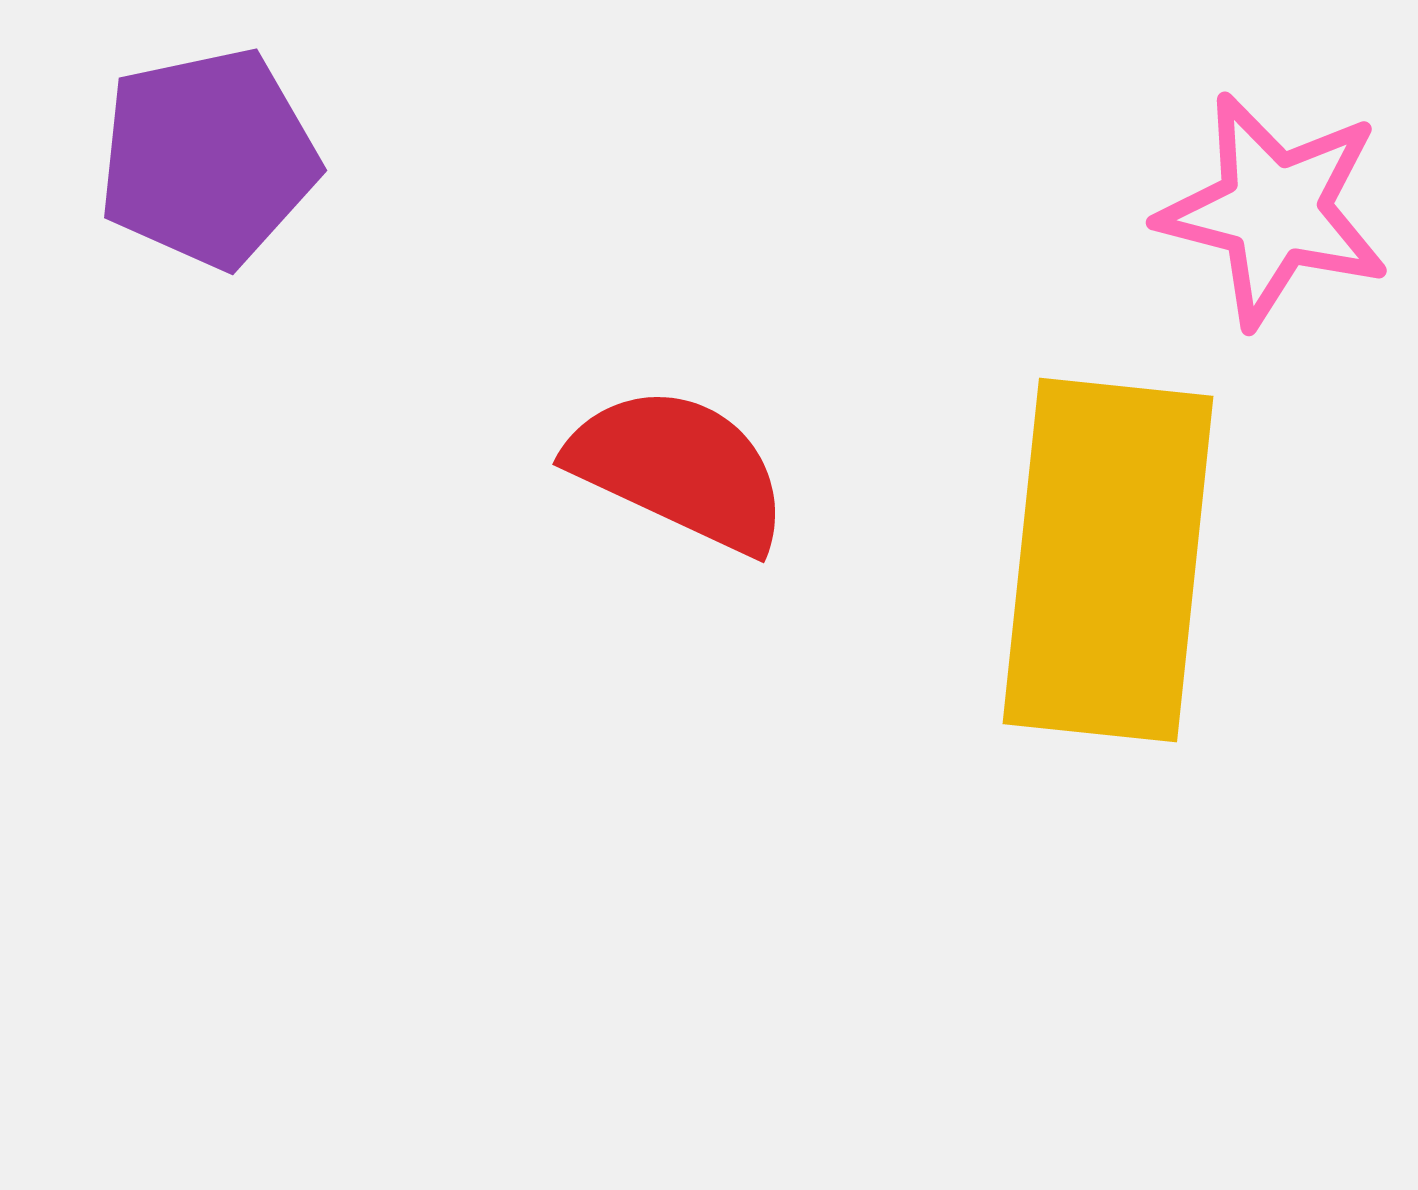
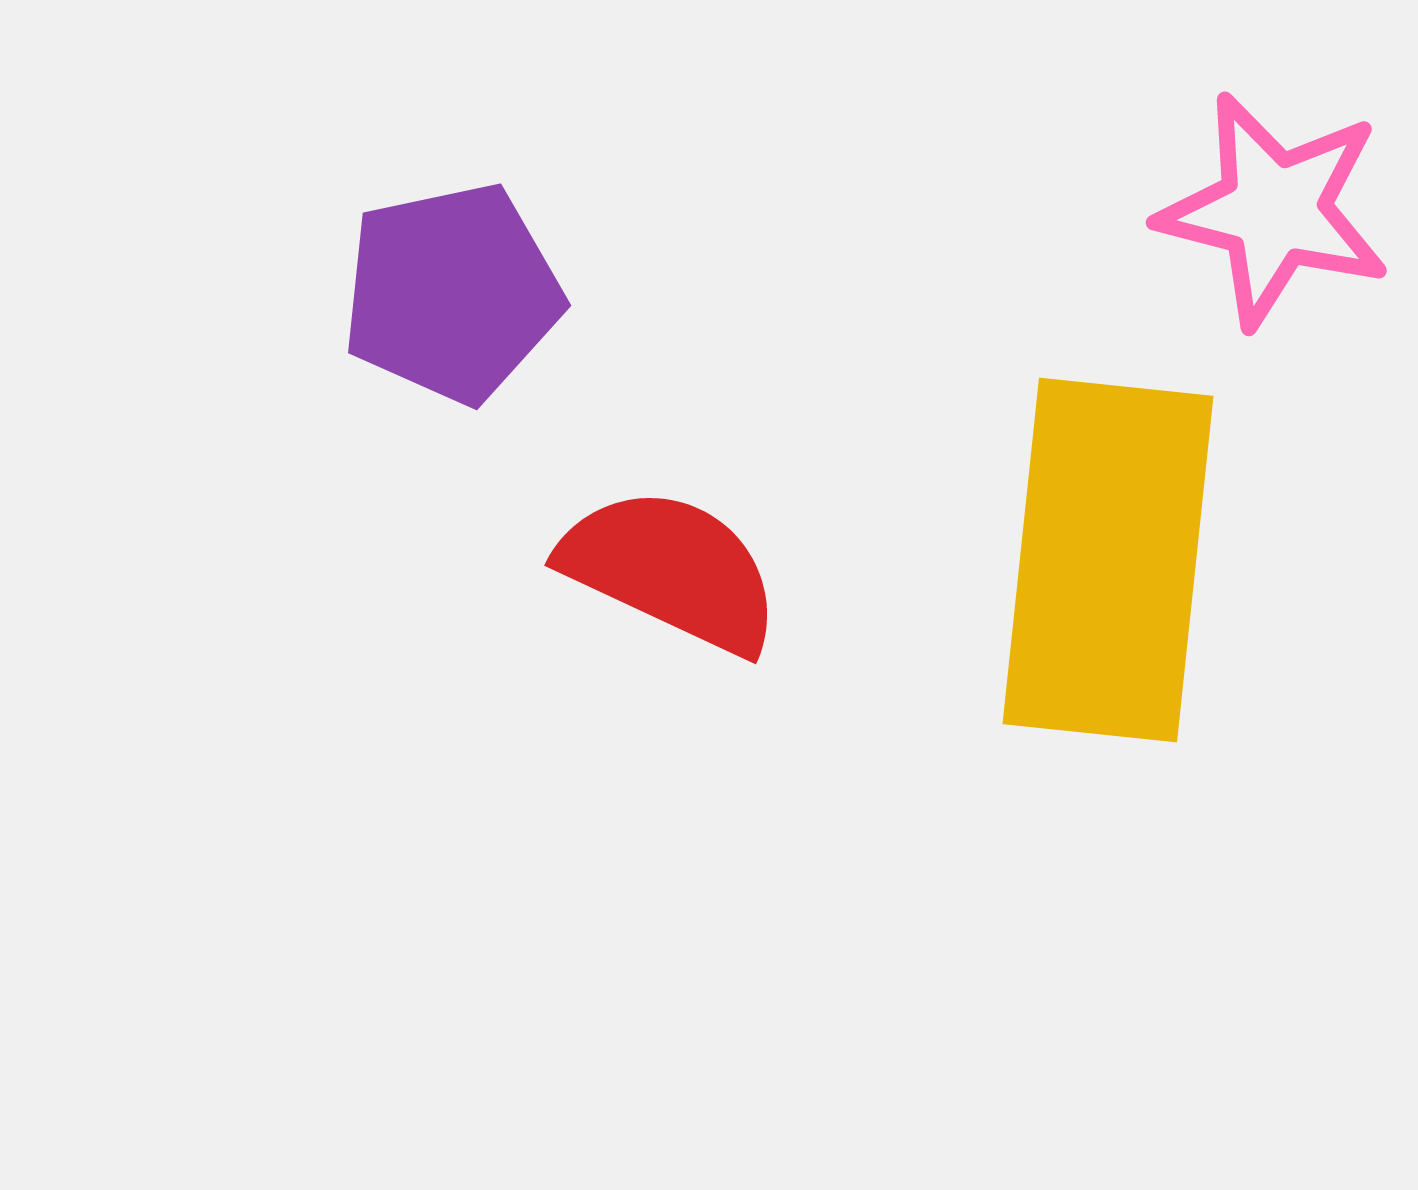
purple pentagon: moved 244 px right, 135 px down
red semicircle: moved 8 px left, 101 px down
